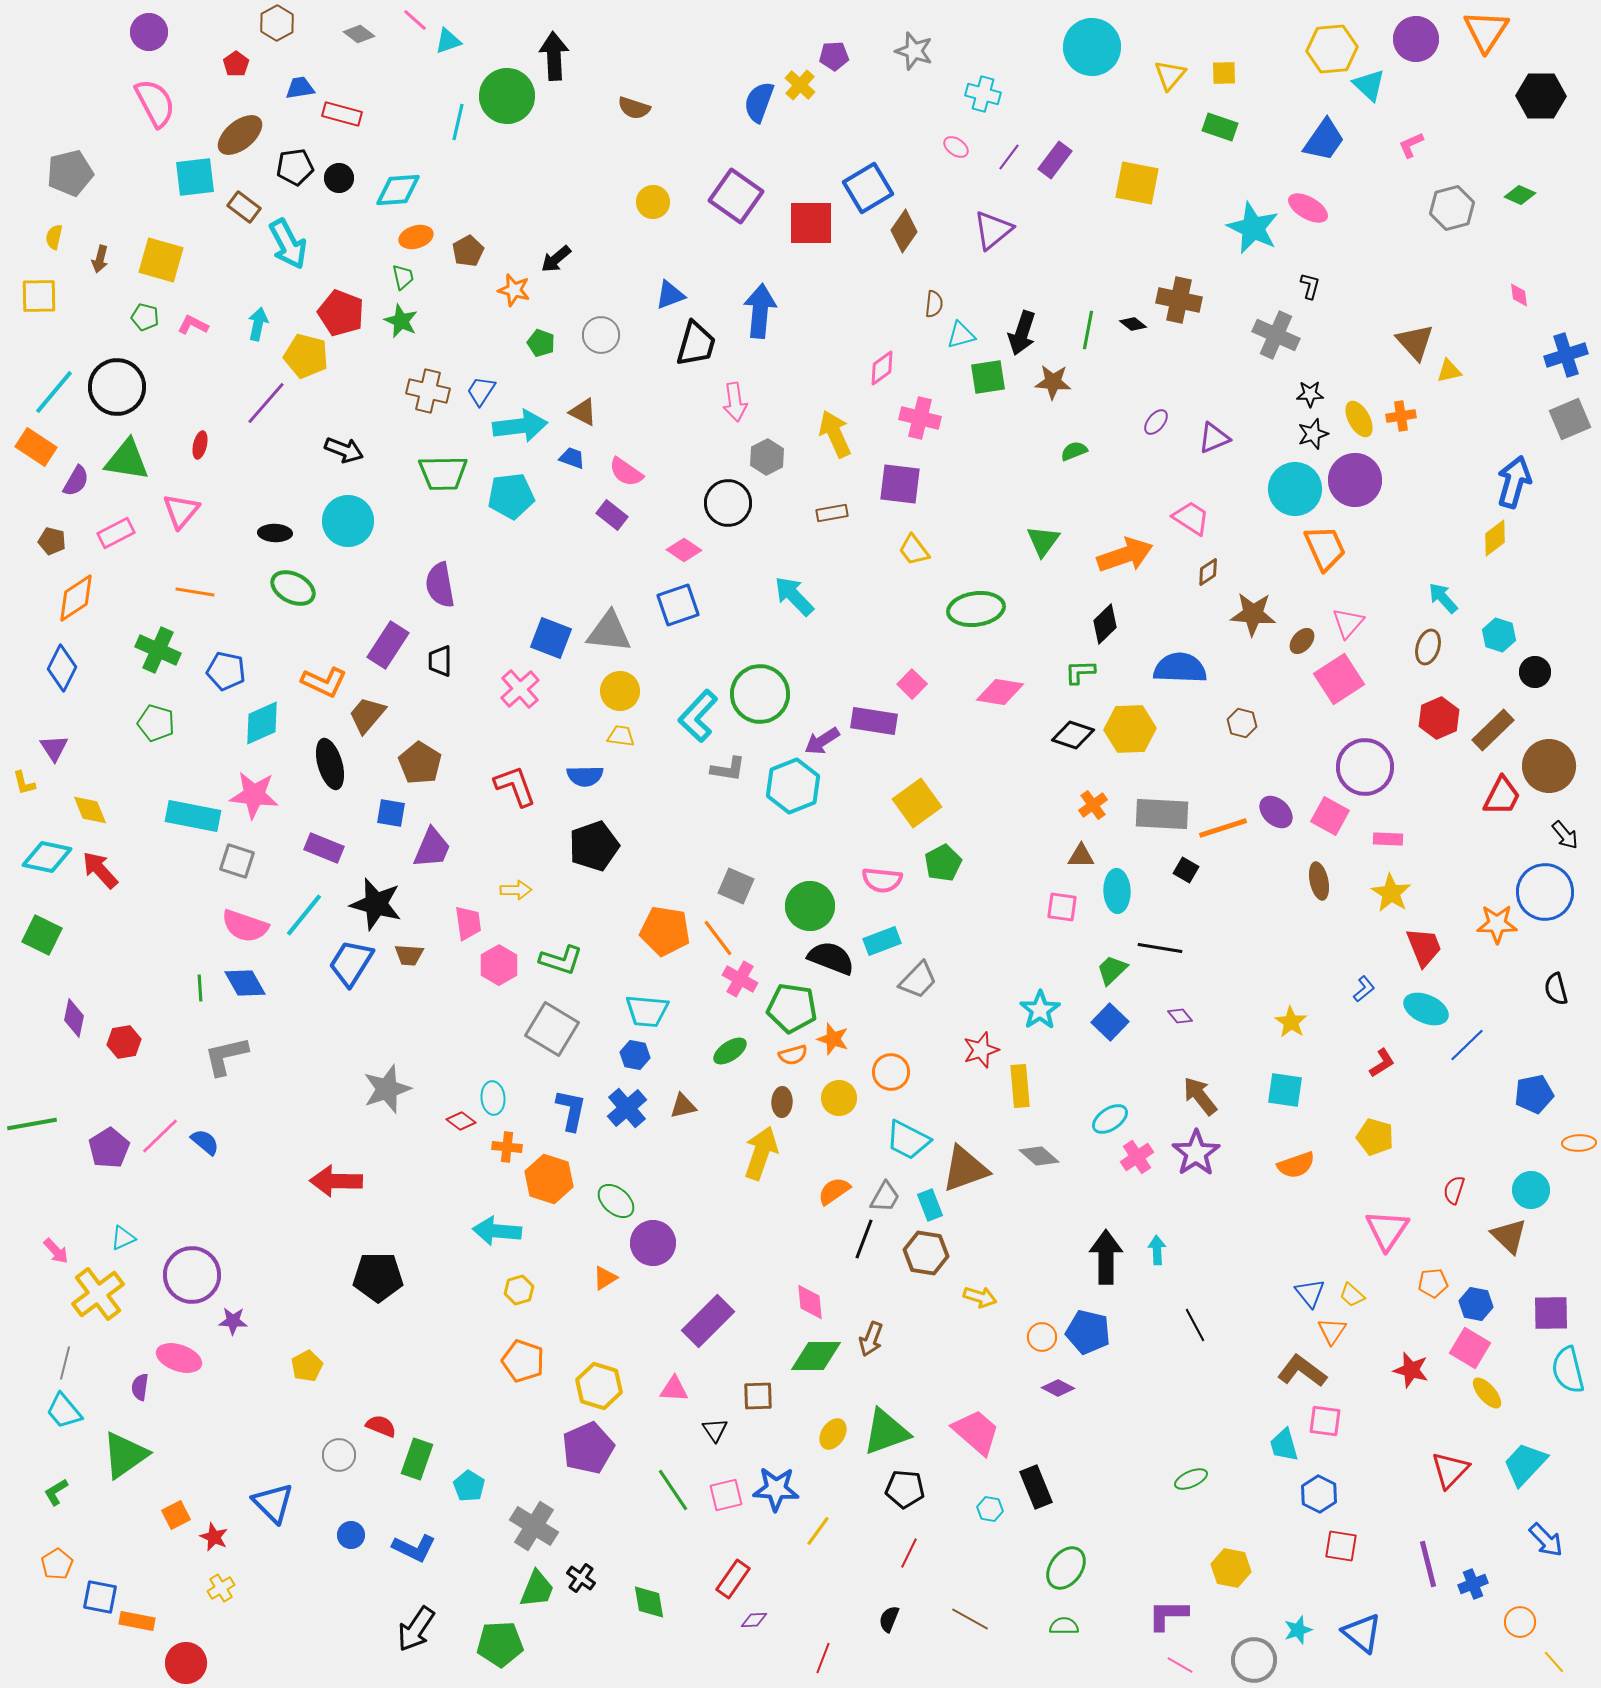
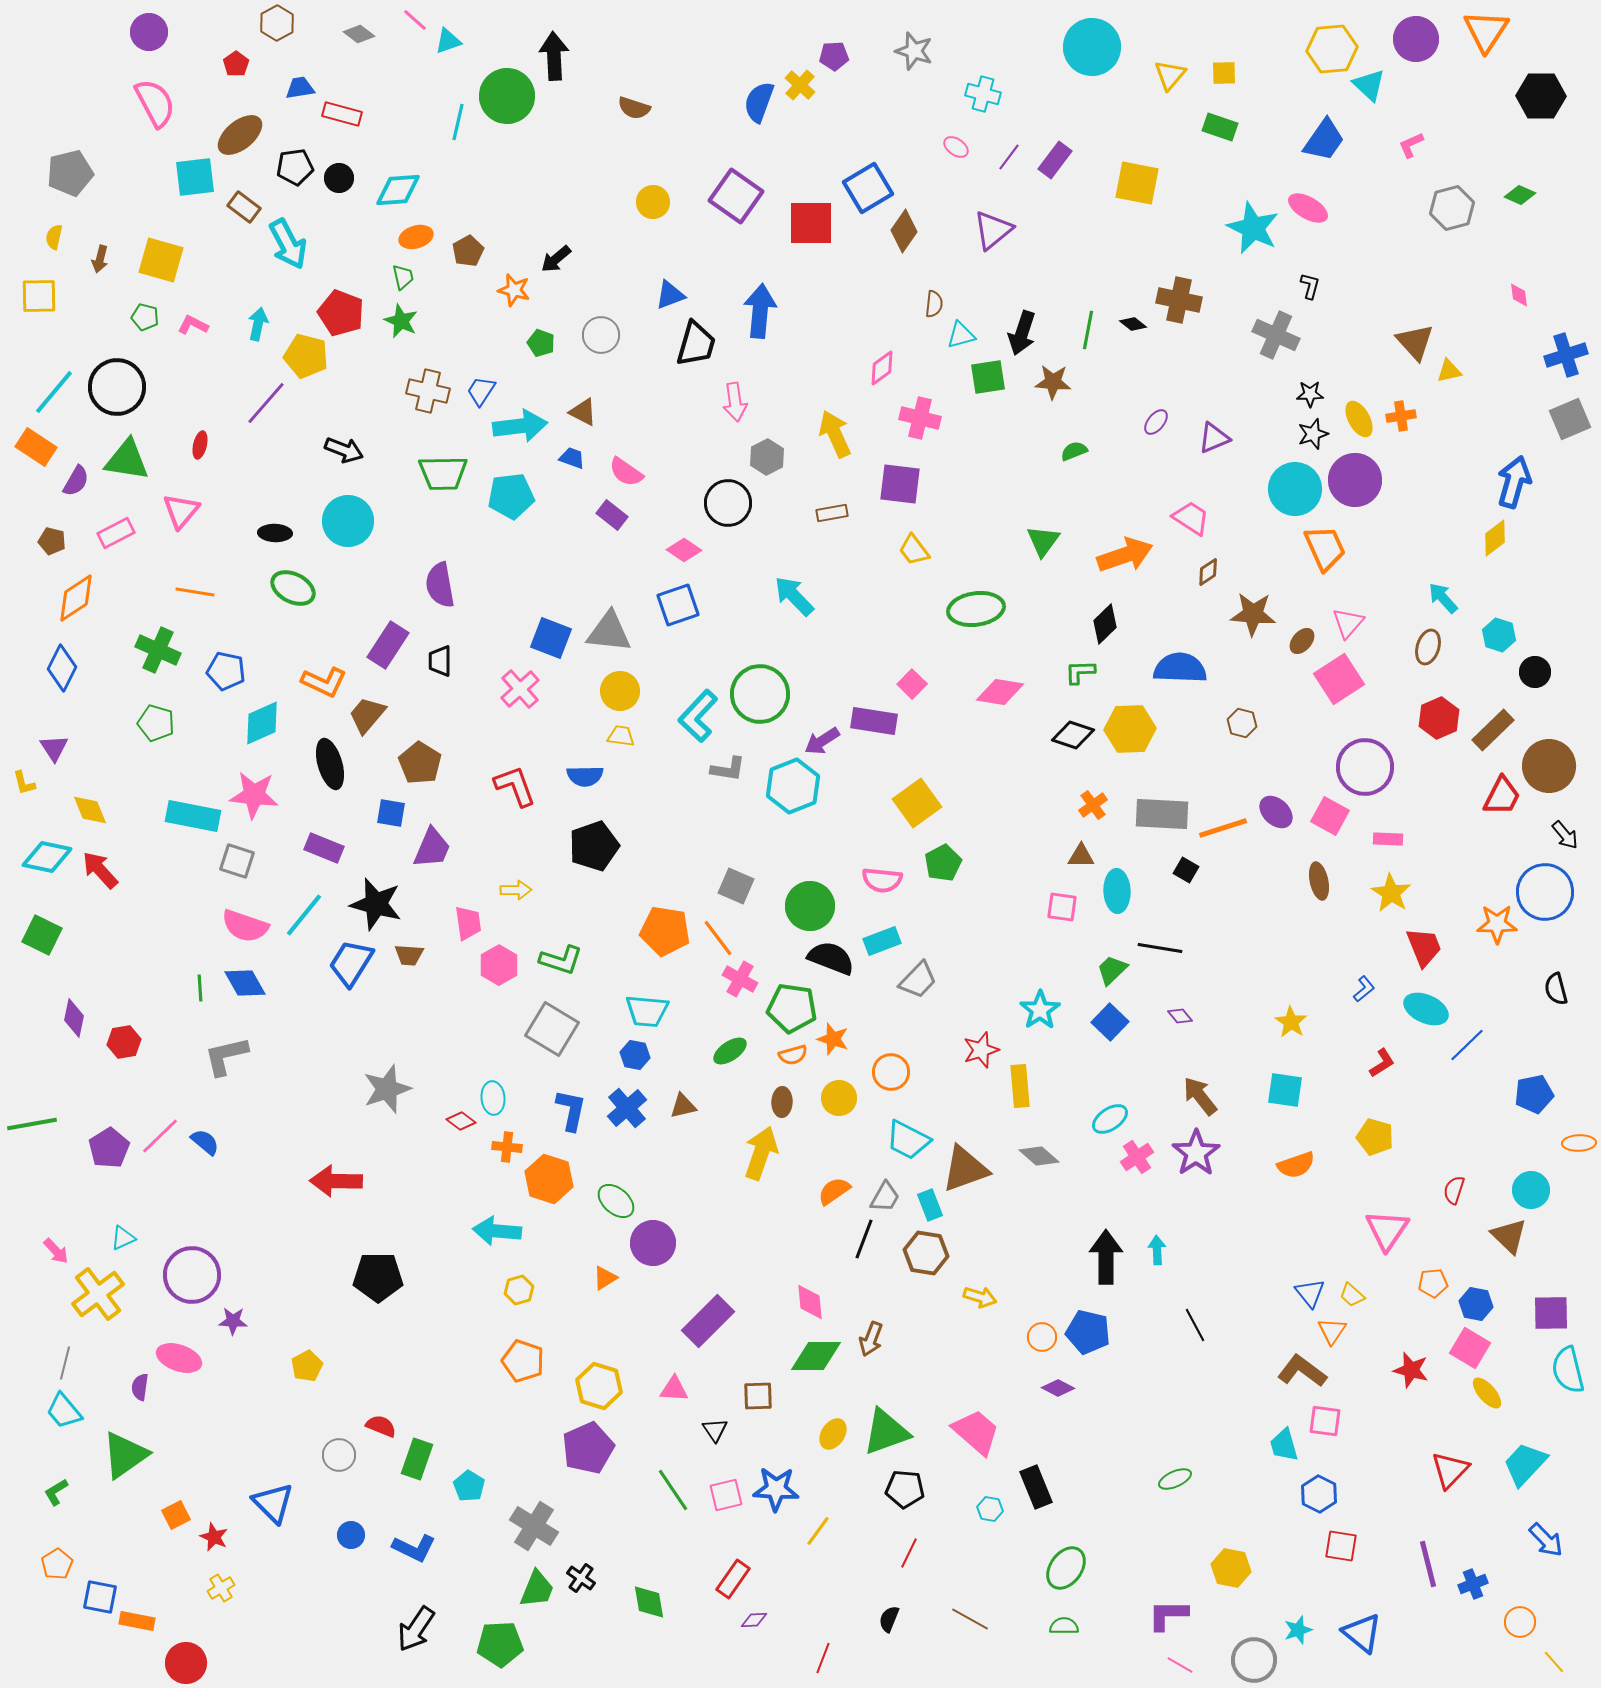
green ellipse at (1191, 1479): moved 16 px left
